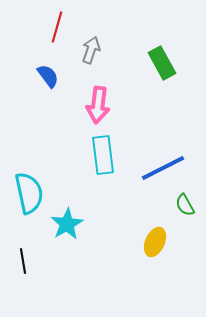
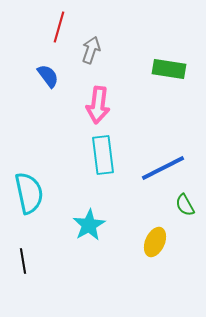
red line: moved 2 px right
green rectangle: moved 7 px right, 6 px down; rotated 52 degrees counterclockwise
cyan star: moved 22 px right, 1 px down
